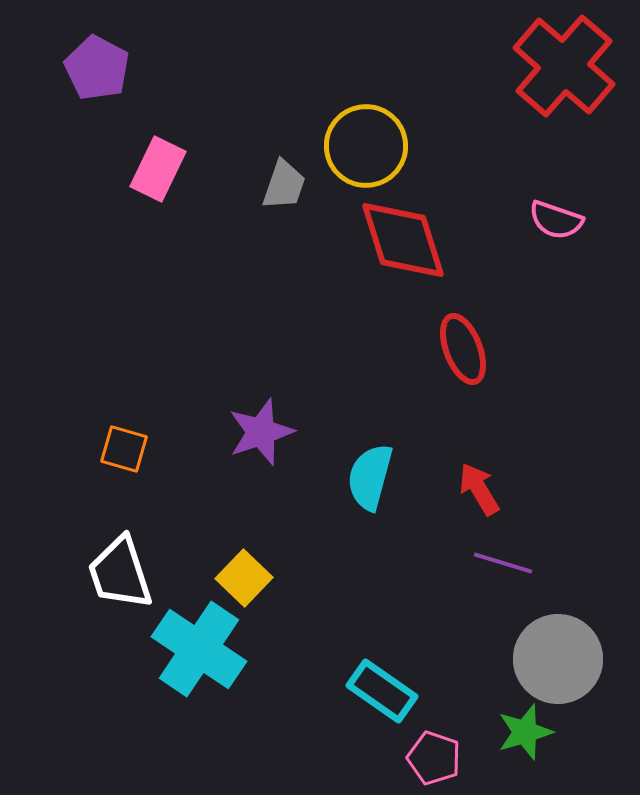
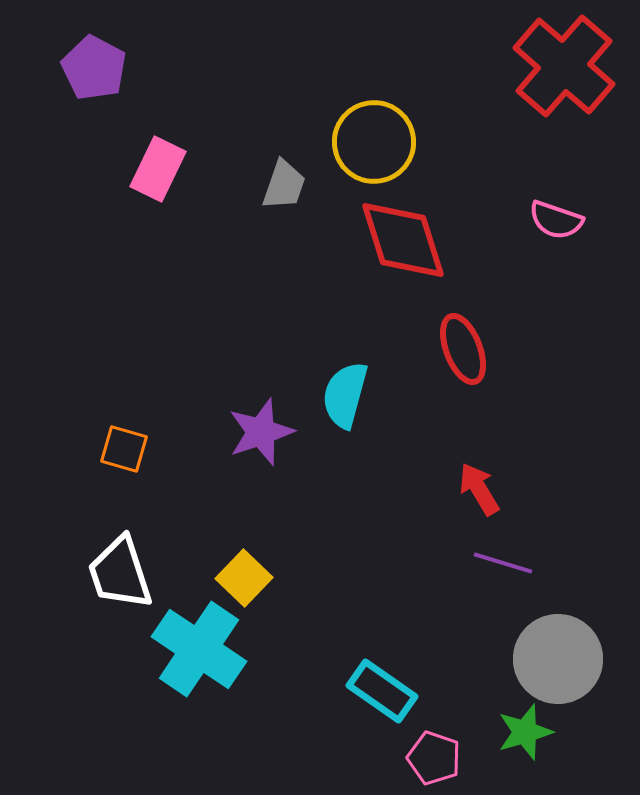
purple pentagon: moved 3 px left
yellow circle: moved 8 px right, 4 px up
cyan semicircle: moved 25 px left, 82 px up
